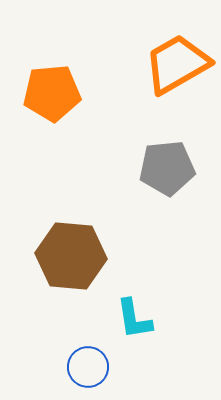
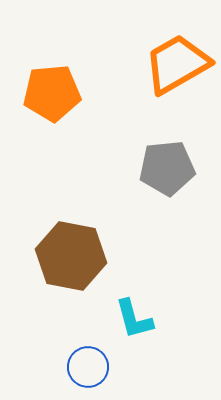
brown hexagon: rotated 6 degrees clockwise
cyan L-shape: rotated 6 degrees counterclockwise
